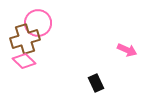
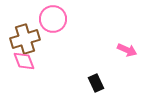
pink circle: moved 15 px right, 4 px up
pink diamond: rotated 25 degrees clockwise
